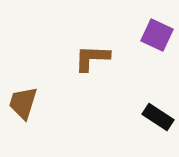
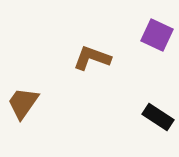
brown L-shape: rotated 18 degrees clockwise
brown trapezoid: rotated 18 degrees clockwise
